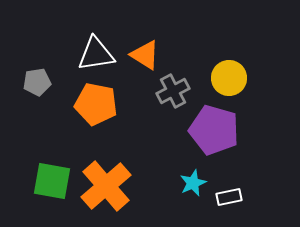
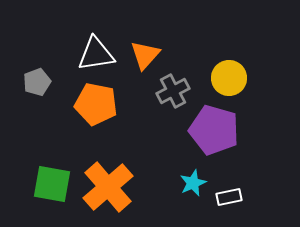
orange triangle: rotated 40 degrees clockwise
gray pentagon: rotated 12 degrees counterclockwise
green square: moved 3 px down
orange cross: moved 2 px right, 1 px down
